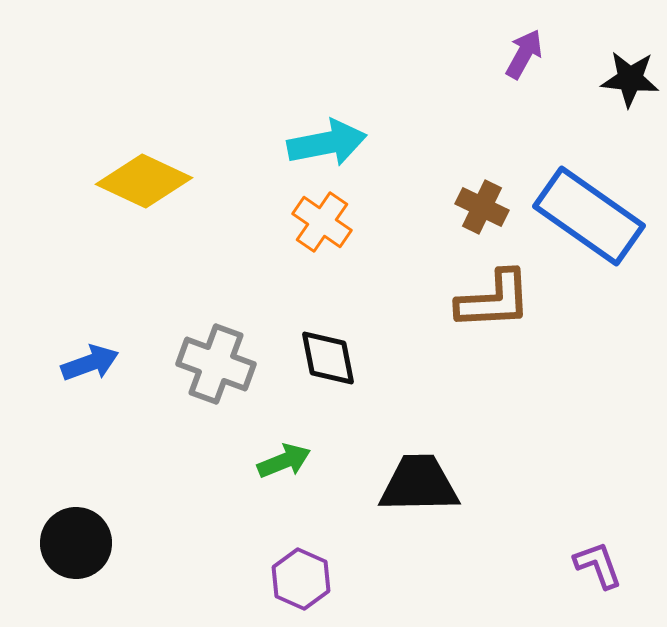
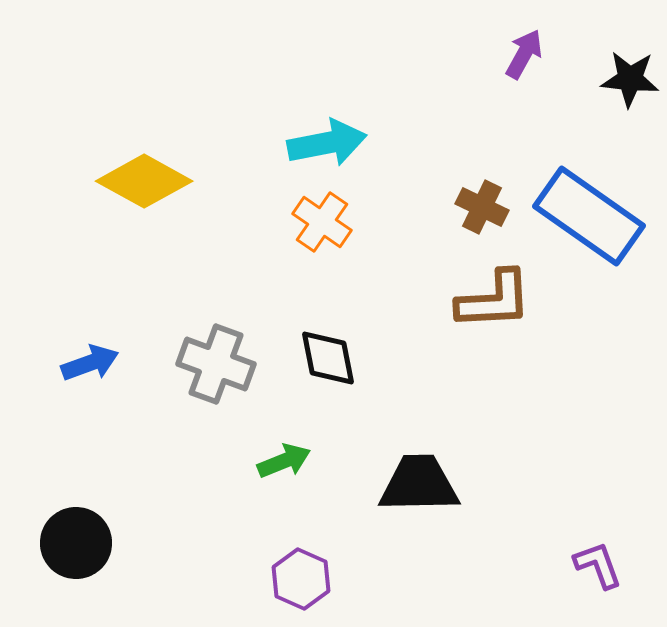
yellow diamond: rotated 4 degrees clockwise
